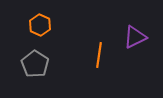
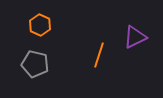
orange line: rotated 10 degrees clockwise
gray pentagon: rotated 20 degrees counterclockwise
